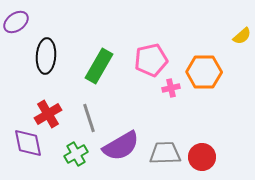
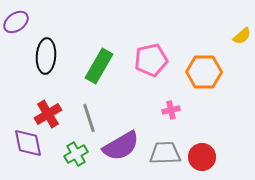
pink cross: moved 22 px down
